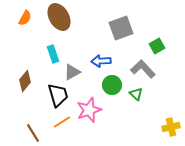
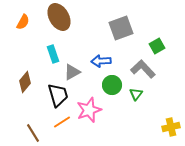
orange semicircle: moved 2 px left, 4 px down
brown diamond: moved 1 px down
green triangle: rotated 24 degrees clockwise
